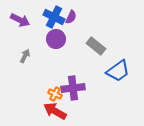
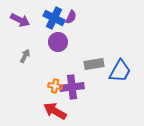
blue cross: moved 1 px down
purple circle: moved 2 px right, 3 px down
gray rectangle: moved 2 px left, 18 px down; rotated 48 degrees counterclockwise
blue trapezoid: moved 2 px right; rotated 25 degrees counterclockwise
purple cross: moved 1 px left, 1 px up
orange cross: moved 8 px up; rotated 16 degrees counterclockwise
